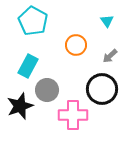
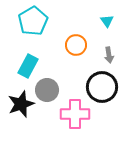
cyan pentagon: rotated 12 degrees clockwise
gray arrow: moved 1 px left, 1 px up; rotated 56 degrees counterclockwise
black circle: moved 2 px up
black star: moved 1 px right, 2 px up
pink cross: moved 2 px right, 1 px up
